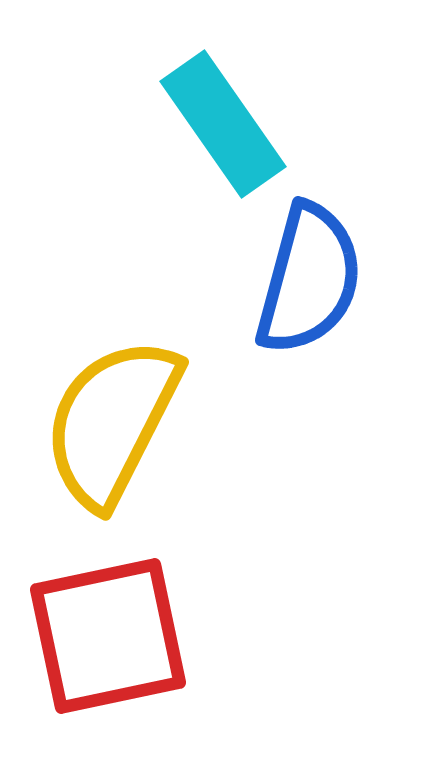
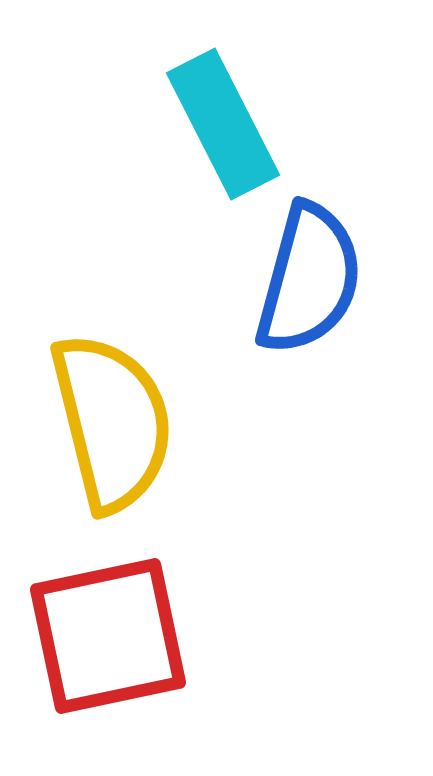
cyan rectangle: rotated 8 degrees clockwise
yellow semicircle: rotated 139 degrees clockwise
